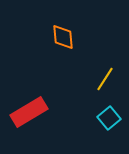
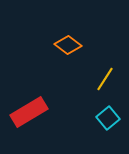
orange diamond: moved 5 px right, 8 px down; rotated 48 degrees counterclockwise
cyan square: moved 1 px left
